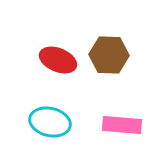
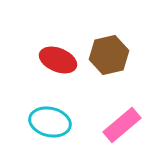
brown hexagon: rotated 15 degrees counterclockwise
pink rectangle: rotated 45 degrees counterclockwise
